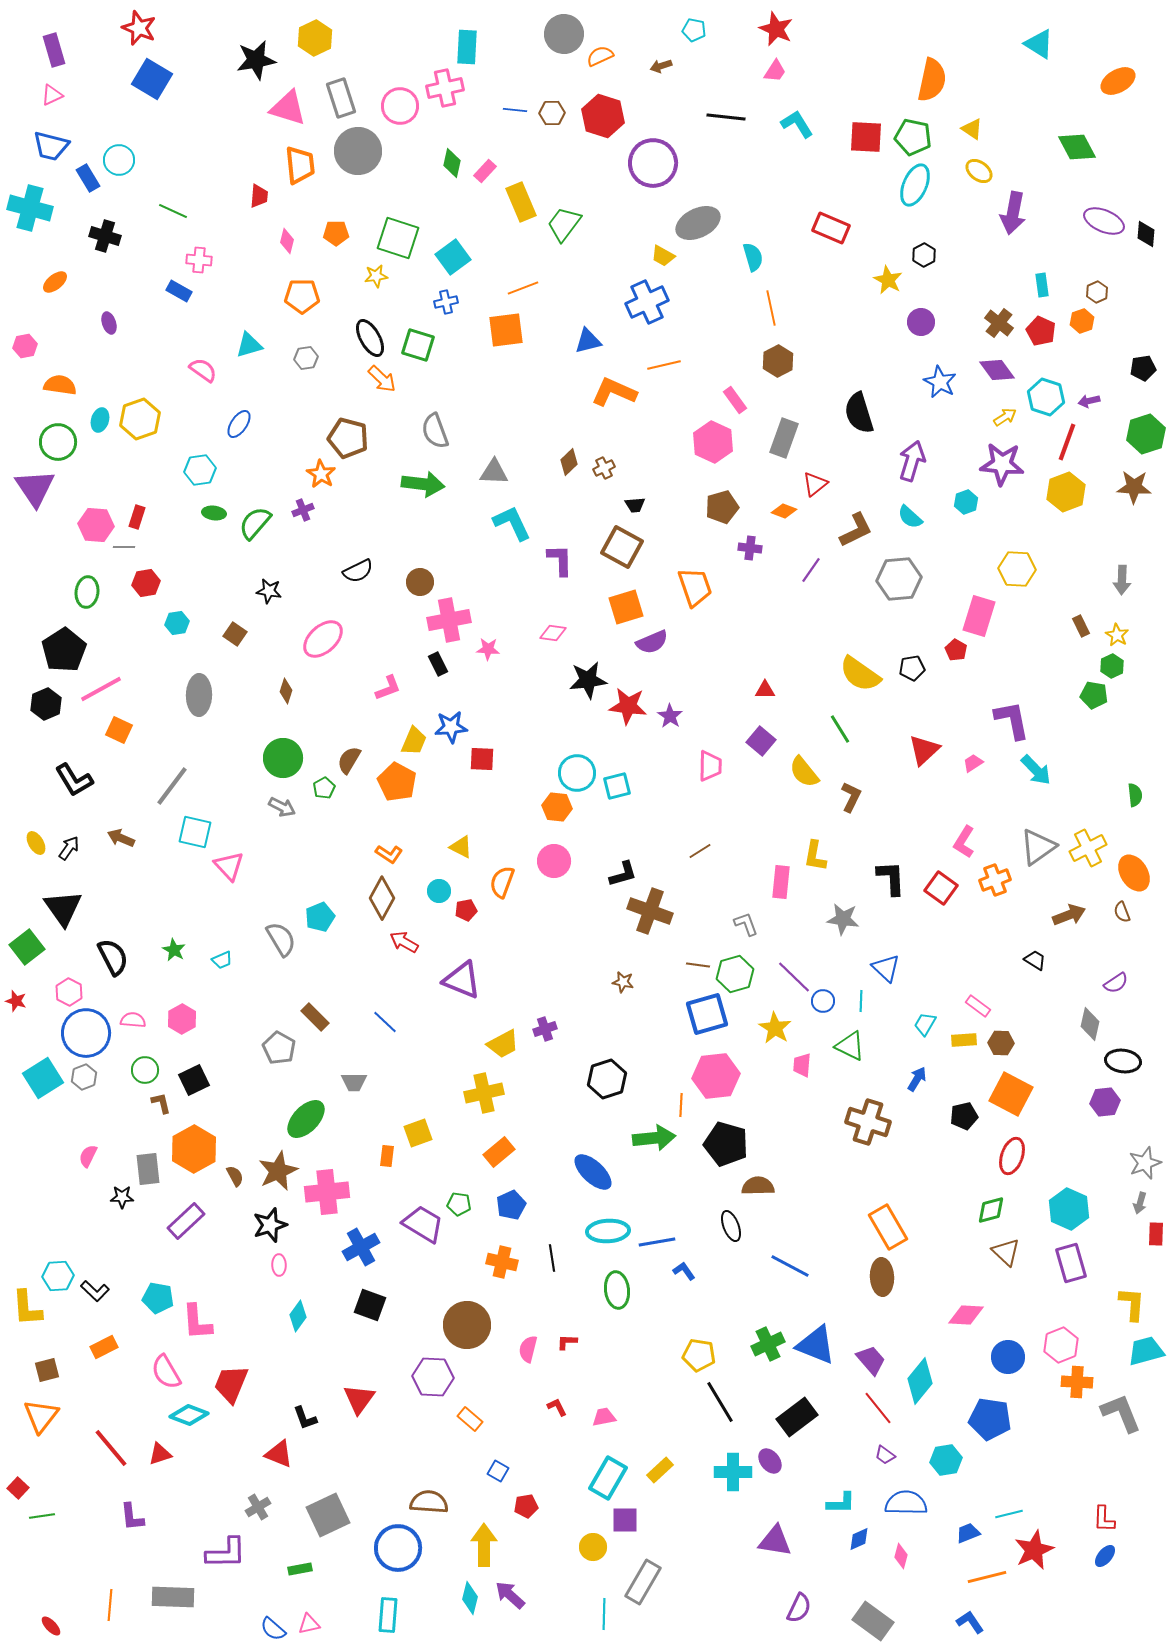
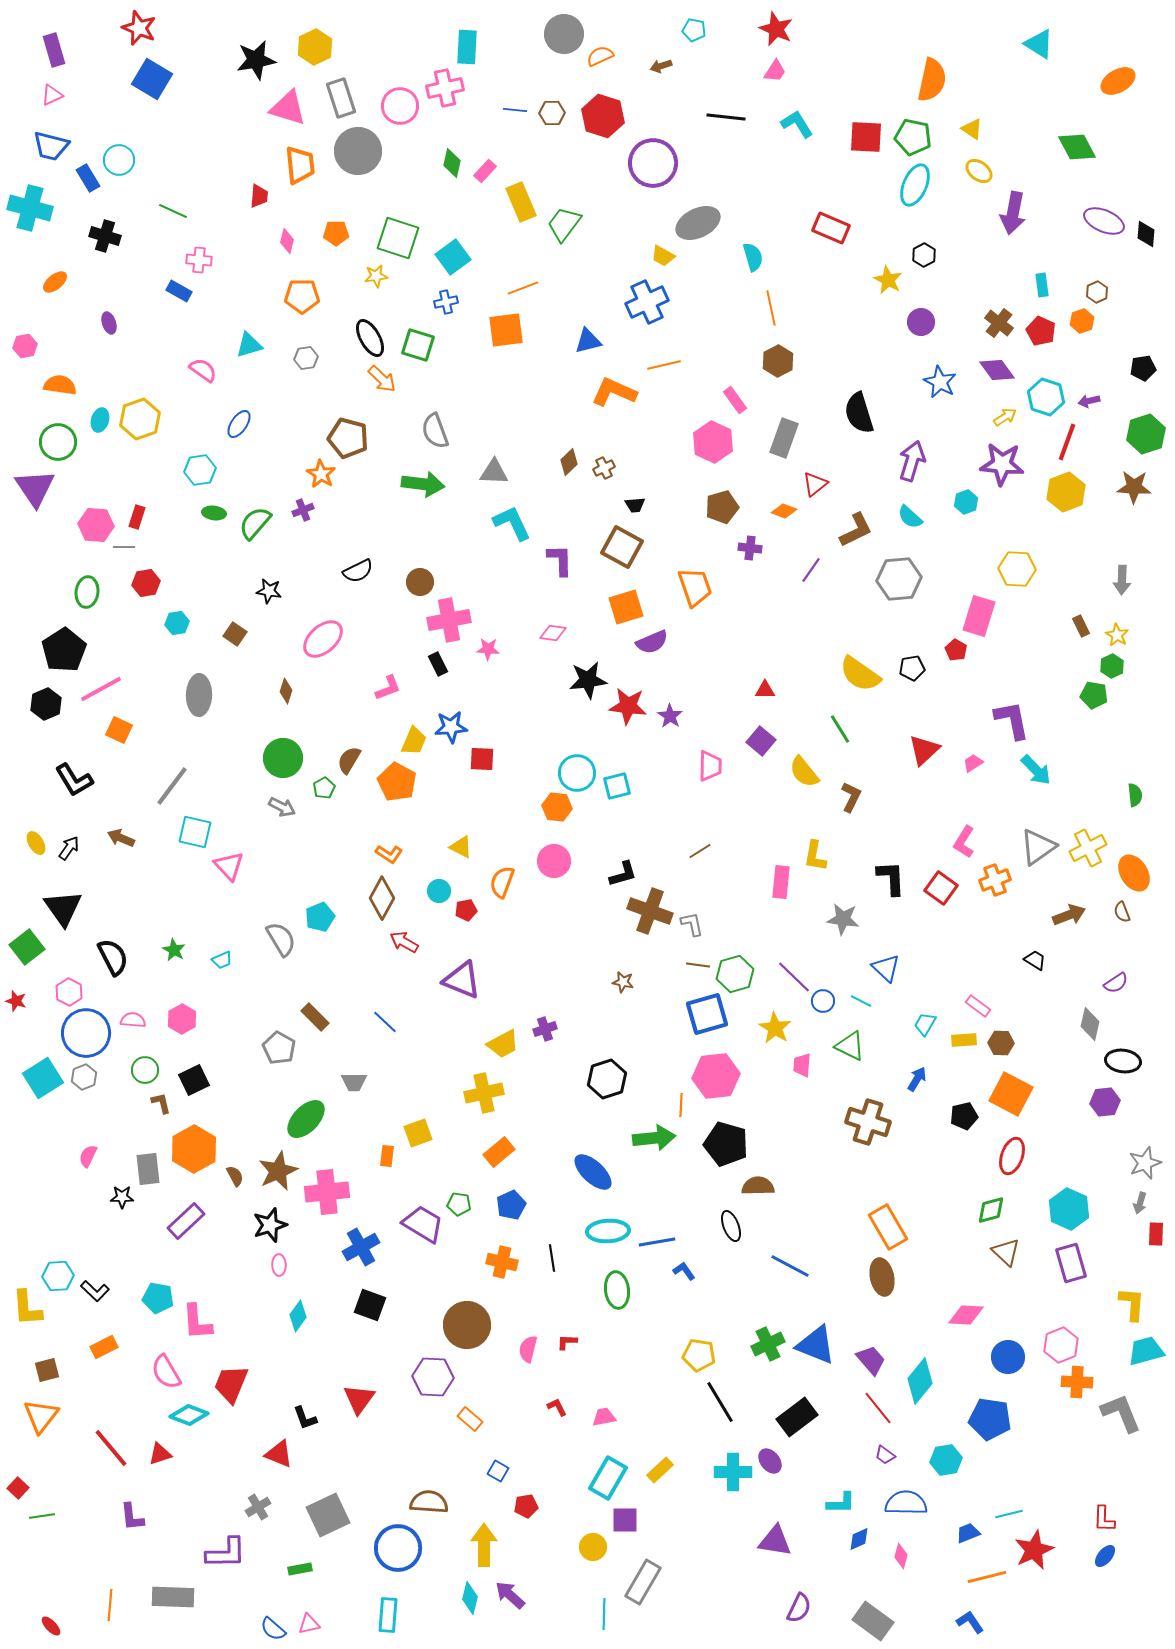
yellow hexagon at (315, 38): moved 9 px down
gray L-shape at (746, 924): moved 54 px left; rotated 8 degrees clockwise
cyan line at (861, 1001): rotated 65 degrees counterclockwise
brown ellipse at (882, 1277): rotated 9 degrees counterclockwise
